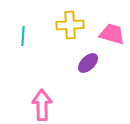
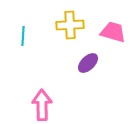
pink trapezoid: moved 1 px right, 2 px up
